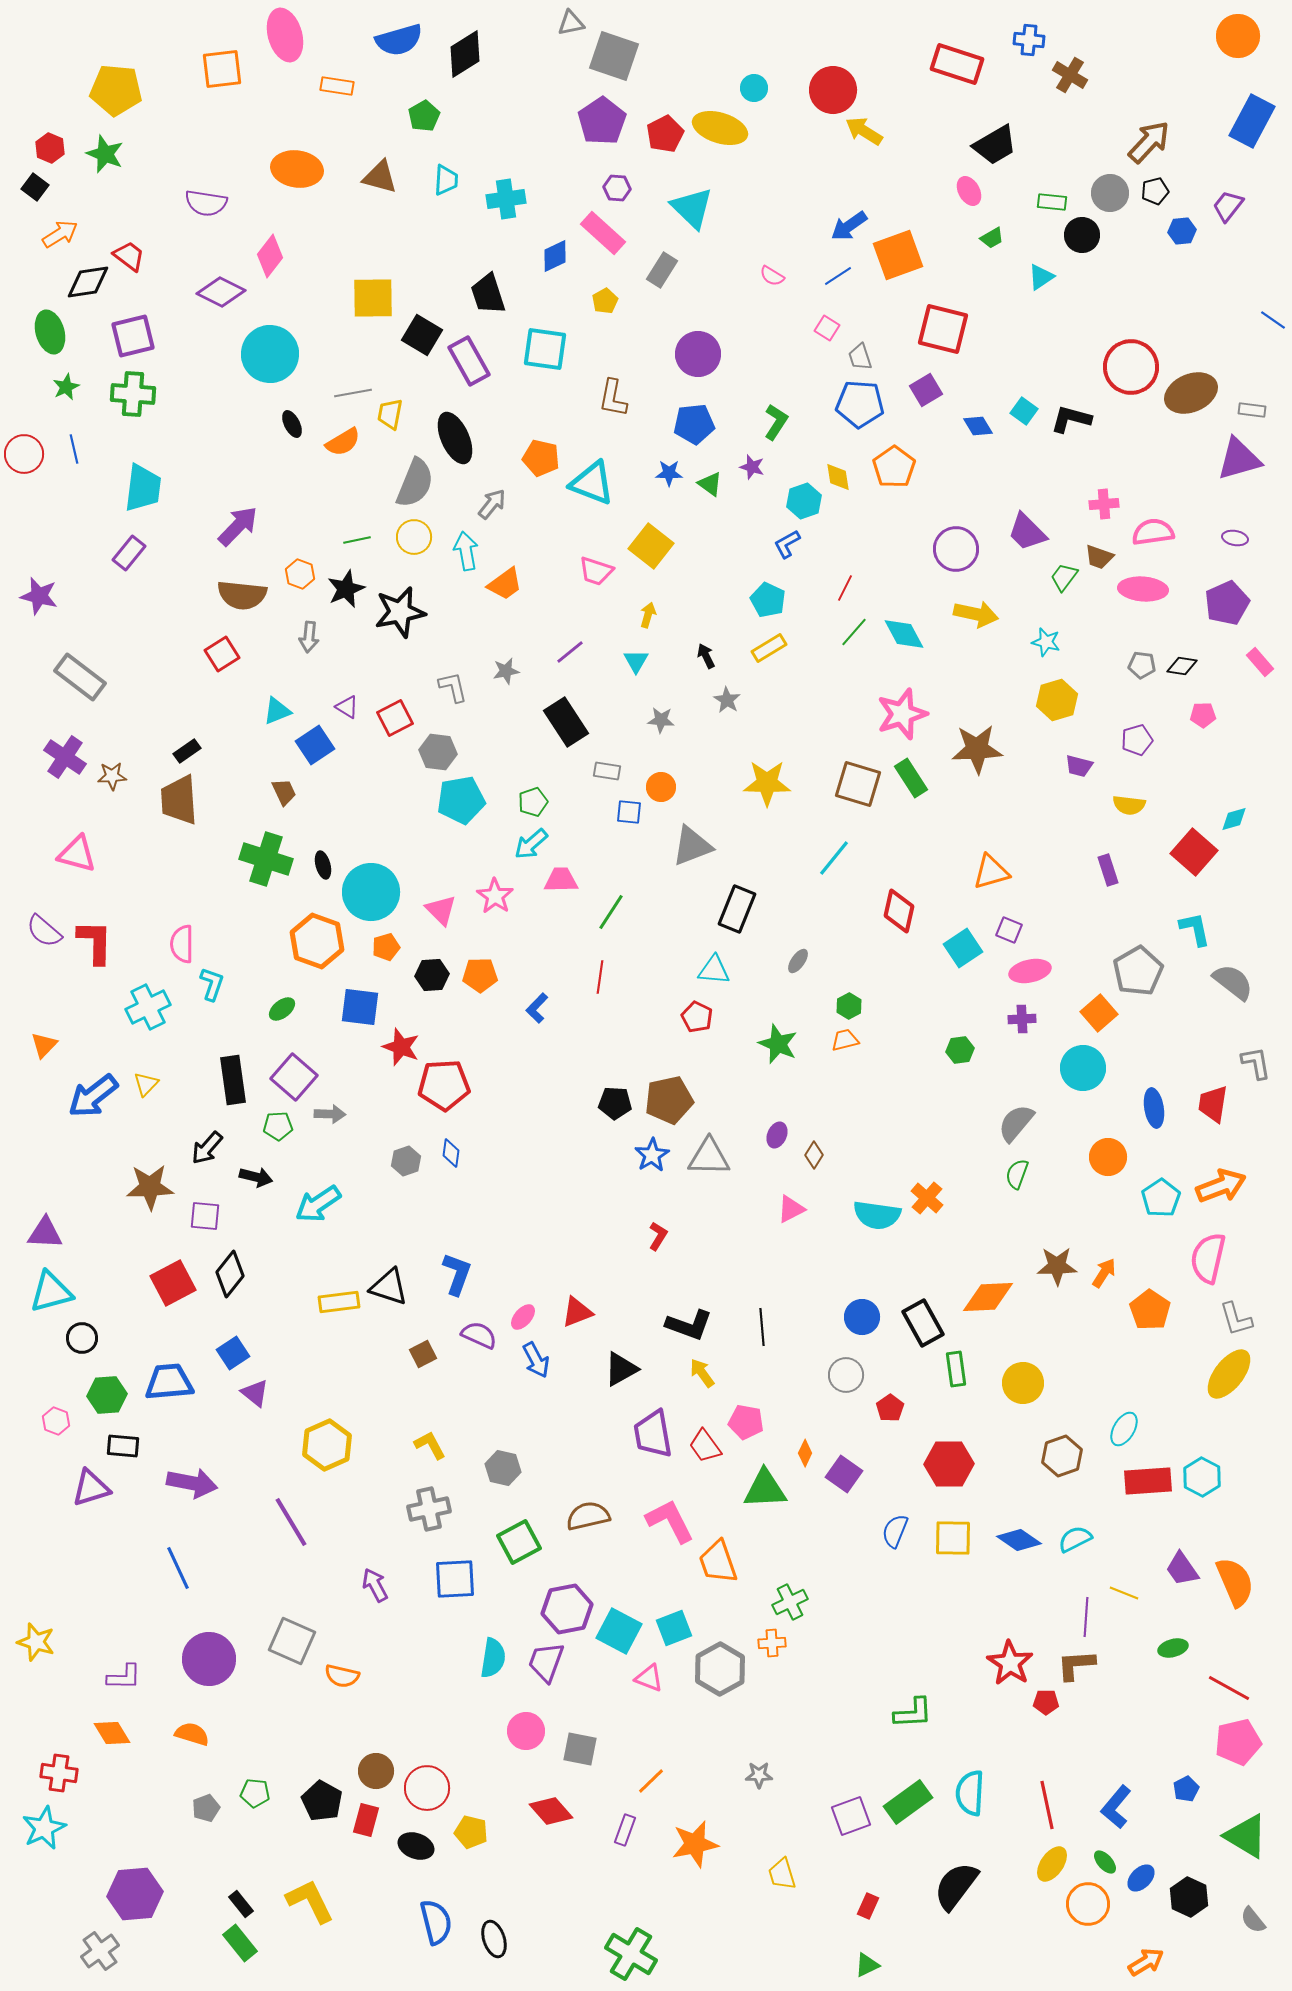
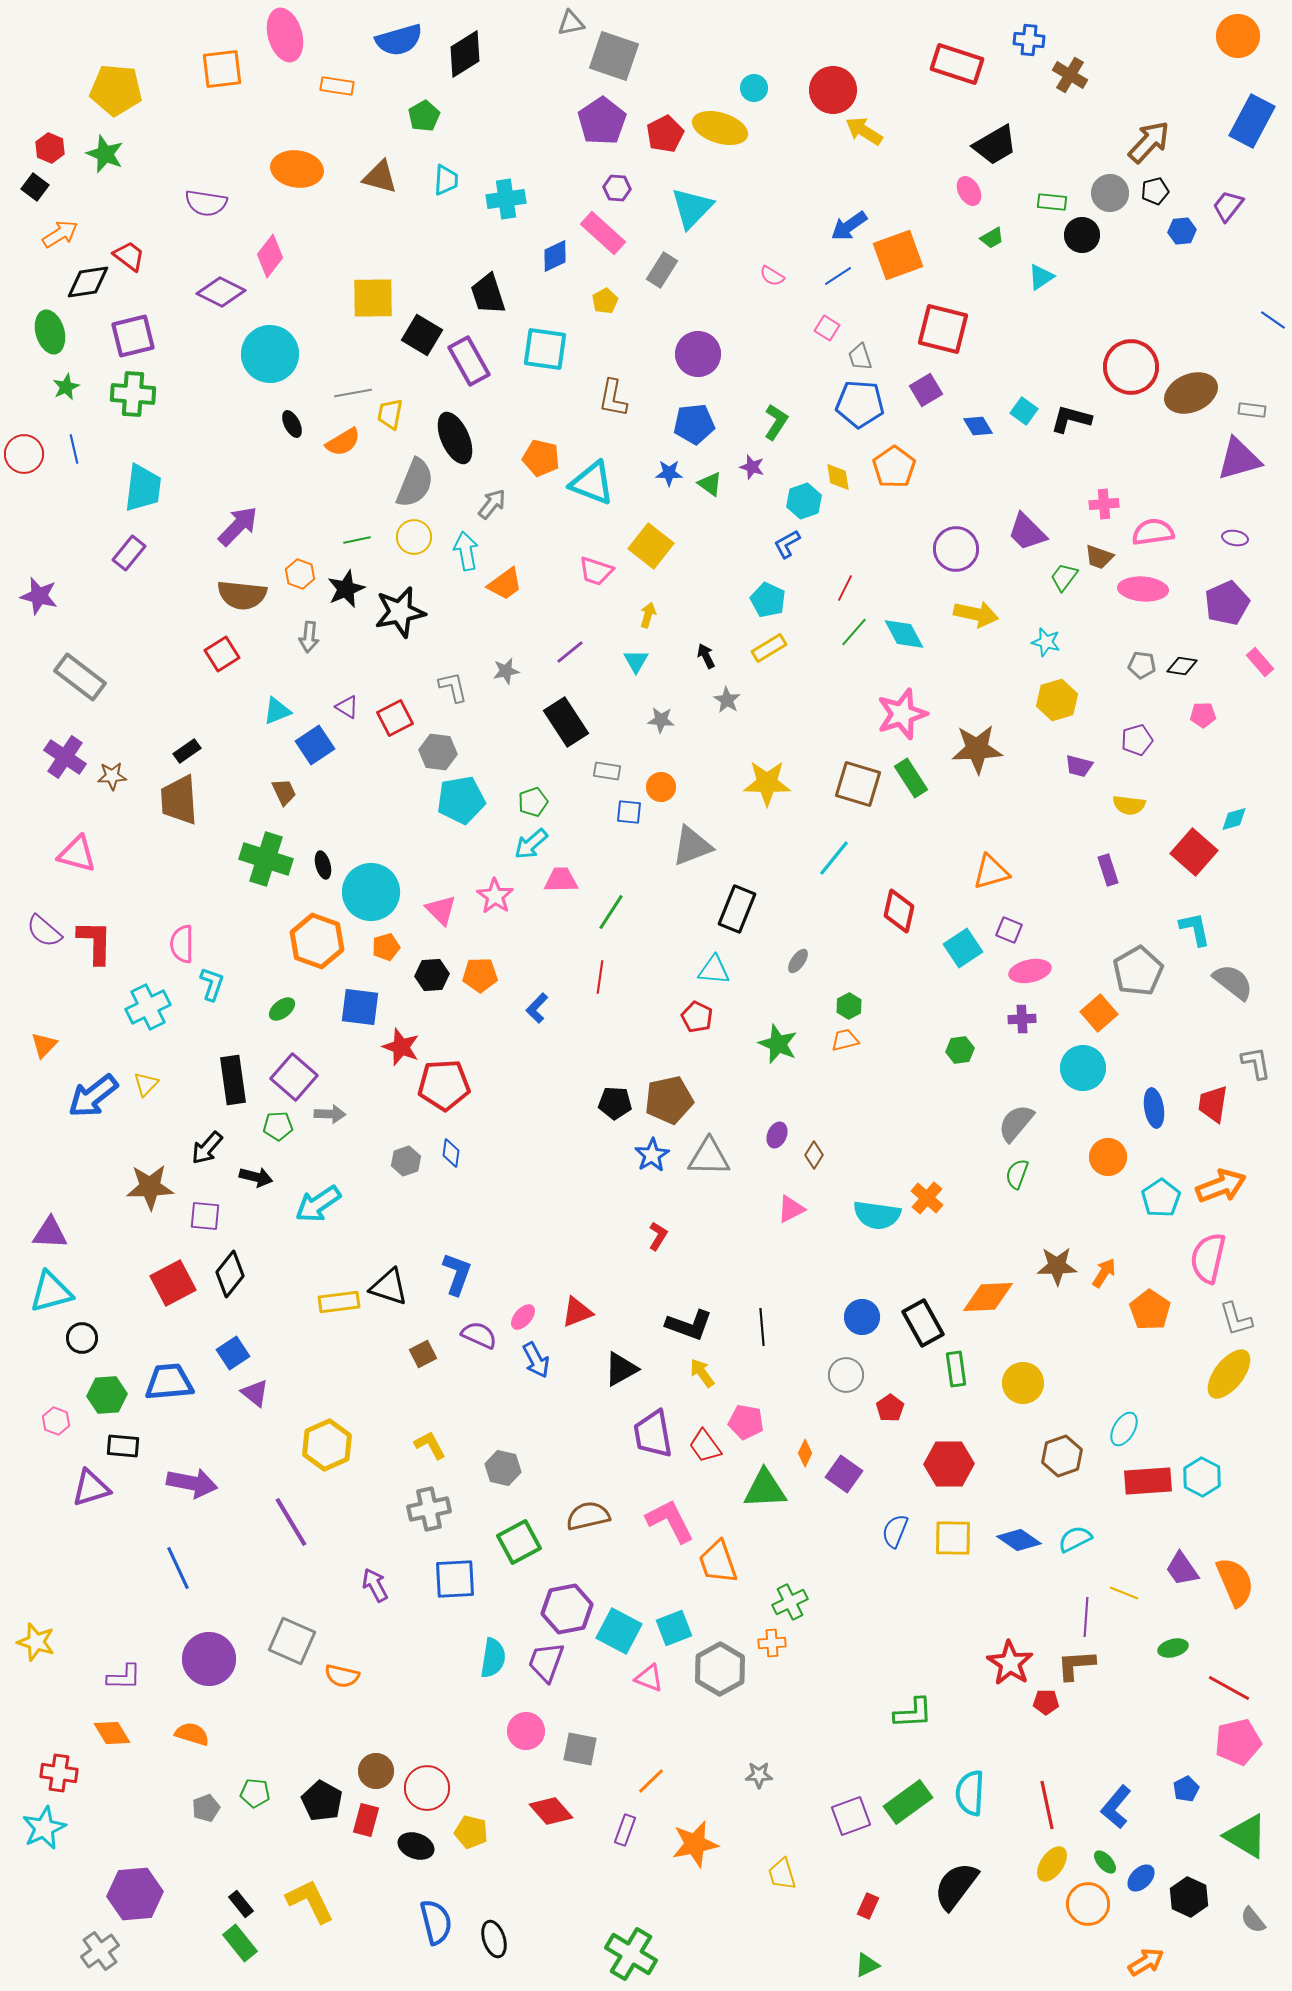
cyan triangle at (692, 208): rotated 30 degrees clockwise
purple triangle at (45, 1233): moved 5 px right
